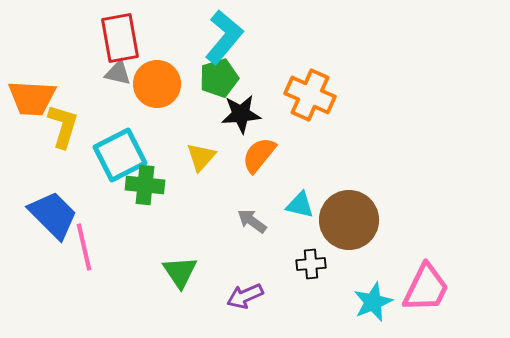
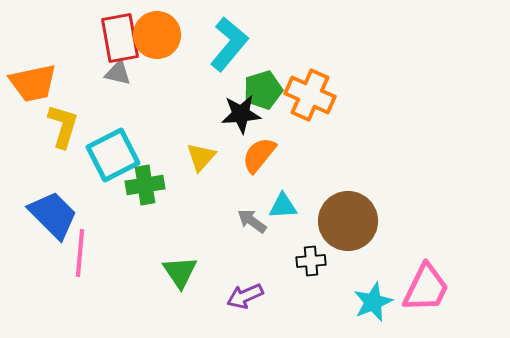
cyan L-shape: moved 5 px right, 7 px down
green pentagon: moved 44 px right, 12 px down
orange circle: moved 49 px up
orange trapezoid: moved 1 px right, 15 px up; rotated 15 degrees counterclockwise
cyan square: moved 7 px left
green cross: rotated 15 degrees counterclockwise
cyan triangle: moved 17 px left, 1 px down; rotated 16 degrees counterclockwise
brown circle: moved 1 px left, 1 px down
pink line: moved 4 px left, 6 px down; rotated 18 degrees clockwise
black cross: moved 3 px up
